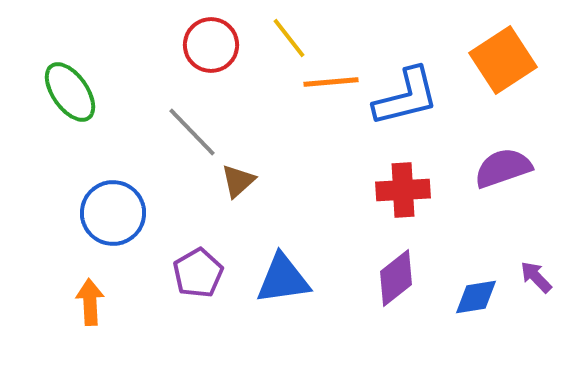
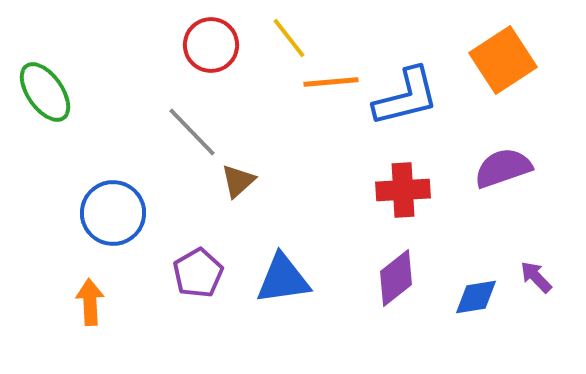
green ellipse: moved 25 px left
